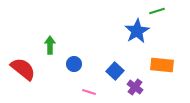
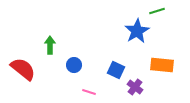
blue circle: moved 1 px down
blue square: moved 1 px right, 1 px up; rotated 18 degrees counterclockwise
